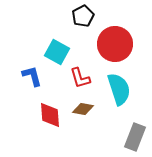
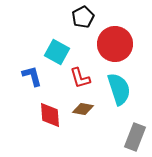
black pentagon: moved 1 px down
